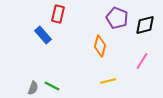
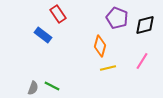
red rectangle: rotated 48 degrees counterclockwise
blue rectangle: rotated 12 degrees counterclockwise
yellow line: moved 13 px up
